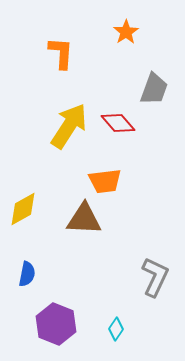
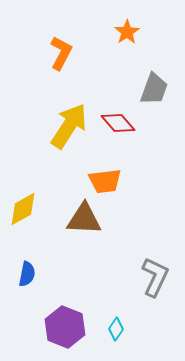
orange star: moved 1 px right
orange L-shape: rotated 24 degrees clockwise
purple hexagon: moved 9 px right, 3 px down
